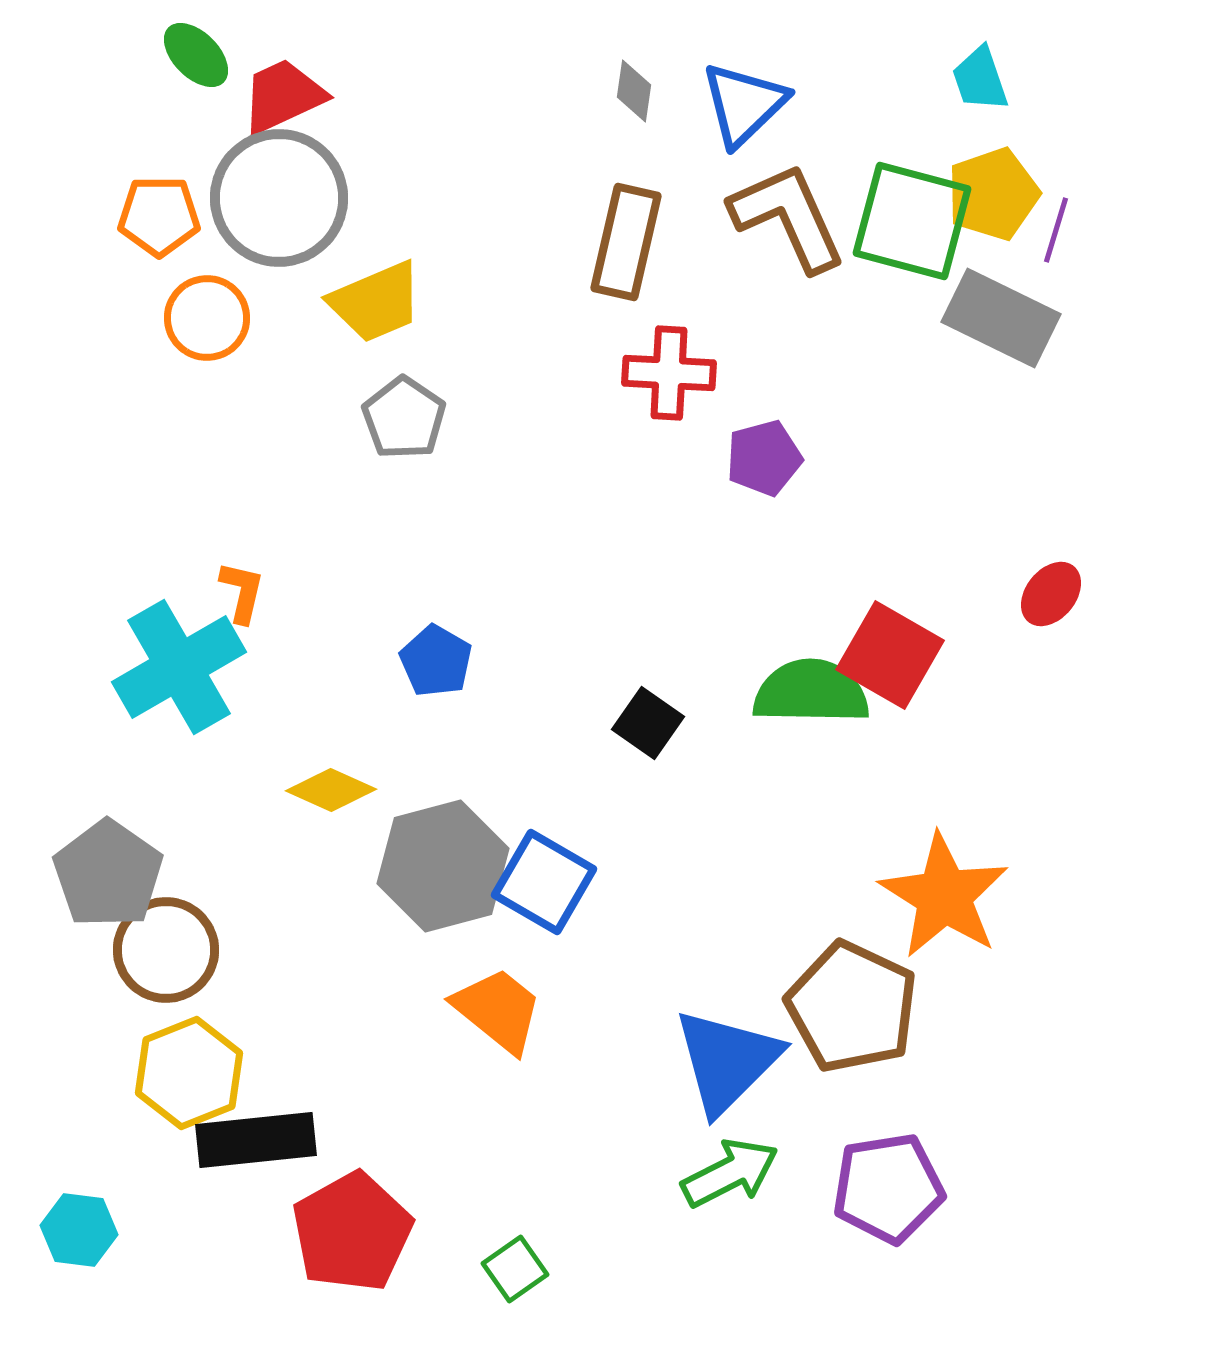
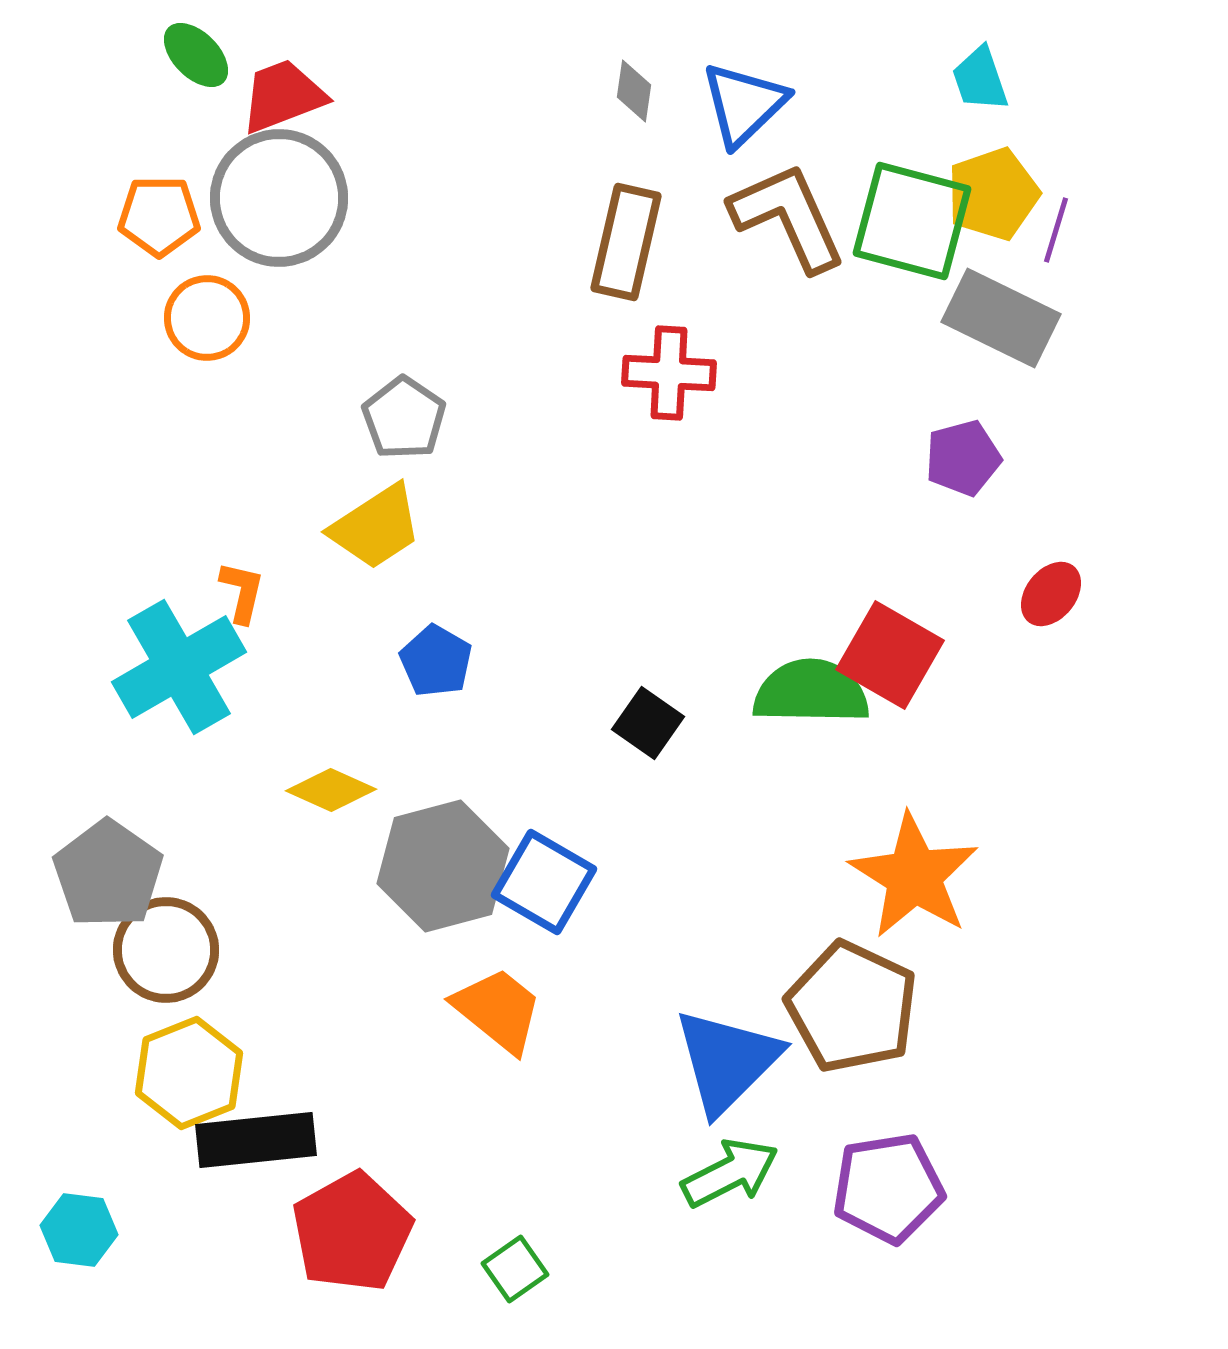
red trapezoid at (283, 96): rotated 4 degrees clockwise
yellow trapezoid at (376, 302): moved 225 px down; rotated 10 degrees counterclockwise
purple pentagon at (764, 458): moved 199 px right
orange star at (944, 896): moved 30 px left, 20 px up
